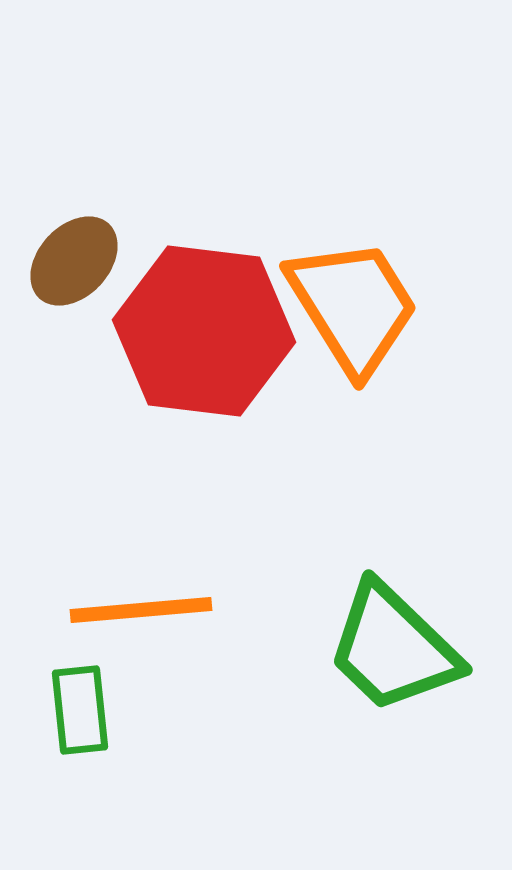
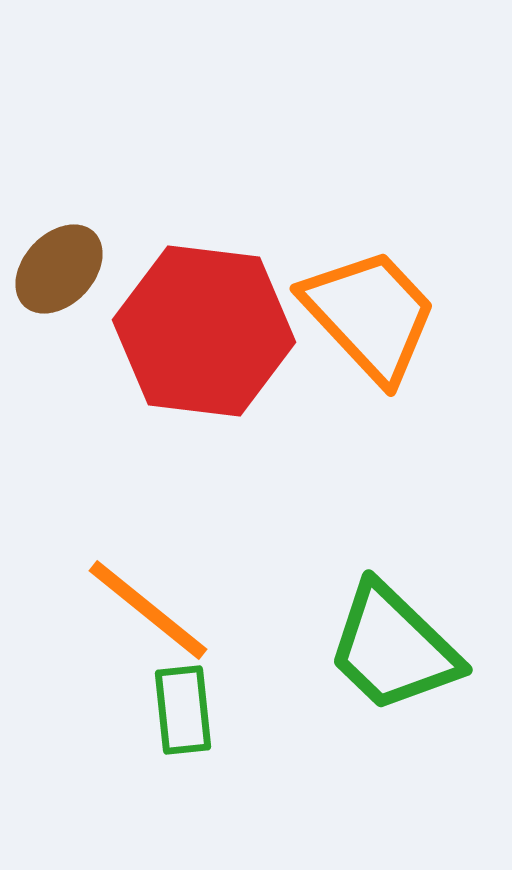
brown ellipse: moved 15 px left, 8 px down
orange trapezoid: moved 17 px right, 9 px down; rotated 11 degrees counterclockwise
orange line: moved 7 px right; rotated 44 degrees clockwise
green rectangle: moved 103 px right
